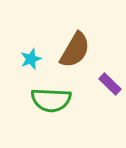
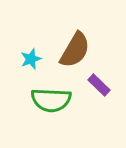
purple rectangle: moved 11 px left, 1 px down
